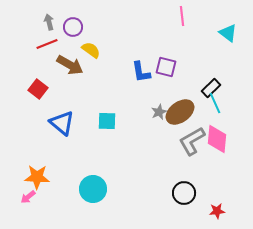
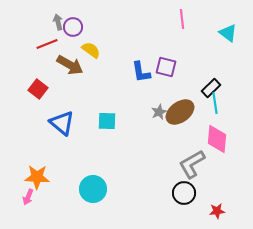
pink line: moved 3 px down
gray arrow: moved 9 px right
cyan line: rotated 15 degrees clockwise
gray L-shape: moved 23 px down
pink arrow: rotated 28 degrees counterclockwise
